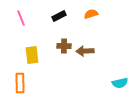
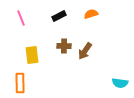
brown arrow: rotated 54 degrees counterclockwise
cyan semicircle: rotated 21 degrees clockwise
